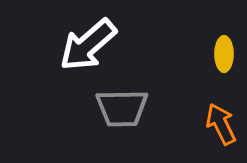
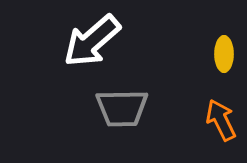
white arrow: moved 4 px right, 4 px up
orange arrow: moved 4 px up
